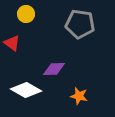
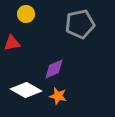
gray pentagon: rotated 20 degrees counterclockwise
red triangle: rotated 48 degrees counterclockwise
purple diamond: rotated 20 degrees counterclockwise
orange star: moved 21 px left
